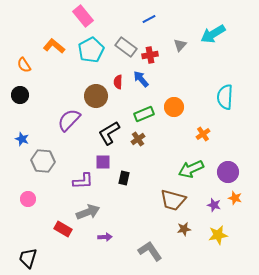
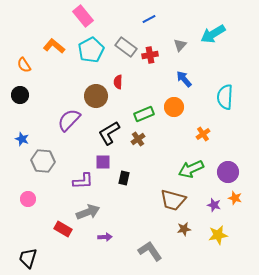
blue arrow: moved 43 px right
